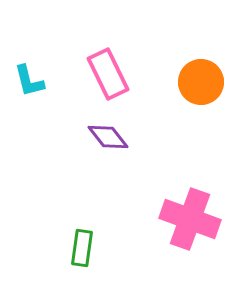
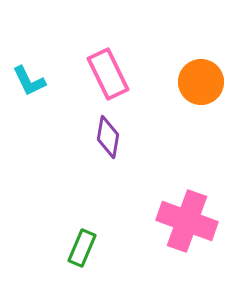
cyan L-shape: rotated 12 degrees counterclockwise
purple diamond: rotated 48 degrees clockwise
pink cross: moved 3 px left, 2 px down
green rectangle: rotated 15 degrees clockwise
